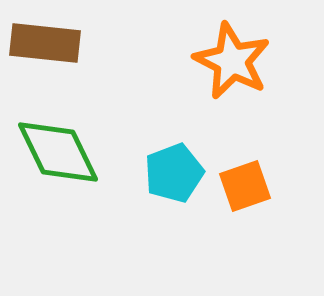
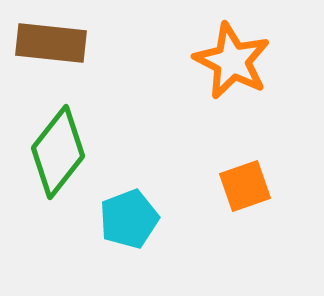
brown rectangle: moved 6 px right
green diamond: rotated 64 degrees clockwise
cyan pentagon: moved 45 px left, 46 px down
